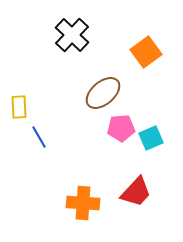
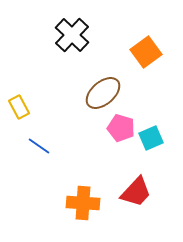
yellow rectangle: rotated 25 degrees counterclockwise
pink pentagon: rotated 20 degrees clockwise
blue line: moved 9 px down; rotated 25 degrees counterclockwise
